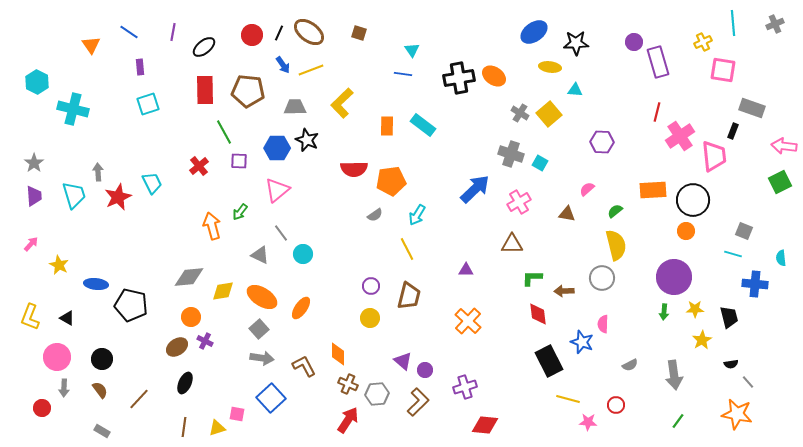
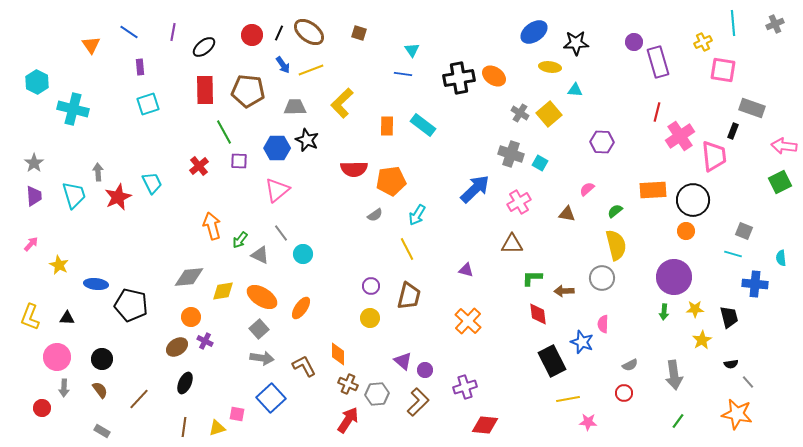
green arrow at (240, 212): moved 28 px down
purple triangle at (466, 270): rotated 14 degrees clockwise
black triangle at (67, 318): rotated 28 degrees counterclockwise
black rectangle at (549, 361): moved 3 px right
yellow line at (568, 399): rotated 25 degrees counterclockwise
red circle at (616, 405): moved 8 px right, 12 px up
